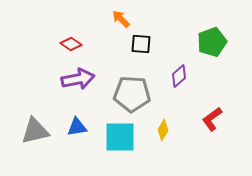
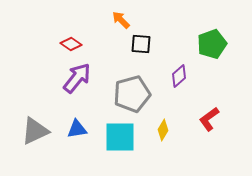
orange arrow: moved 1 px down
green pentagon: moved 2 px down
purple arrow: moved 1 px left, 1 px up; rotated 40 degrees counterclockwise
gray pentagon: rotated 18 degrees counterclockwise
red L-shape: moved 3 px left
blue triangle: moved 2 px down
gray triangle: rotated 12 degrees counterclockwise
